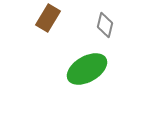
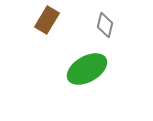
brown rectangle: moved 1 px left, 2 px down
